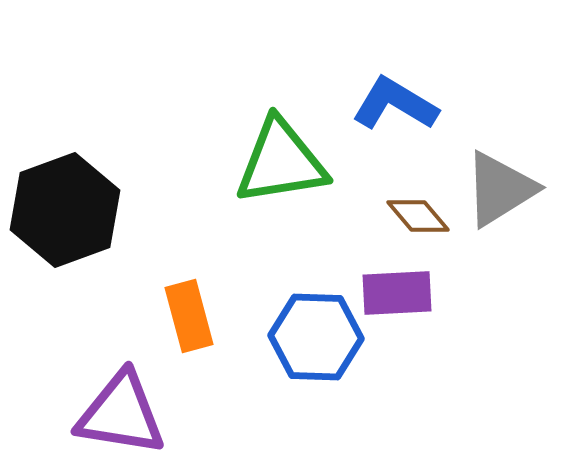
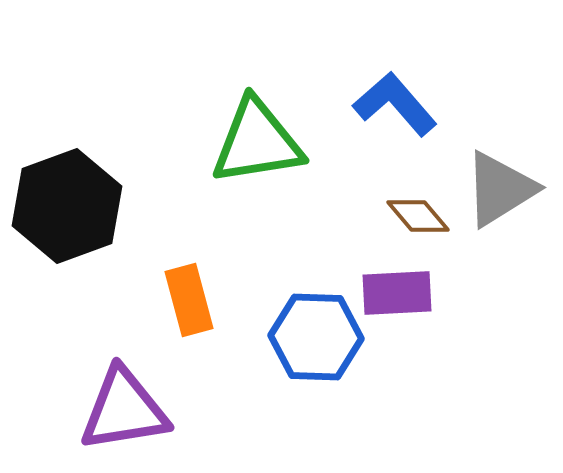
blue L-shape: rotated 18 degrees clockwise
green triangle: moved 24 px left, 20 px up
black hexagon: moved 2 px right, 4 px up
orange rectangle: moved 16 px up
purple triangle: moved 3 px right, 4 px up; rotated 18 degrees counterclockwise
